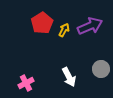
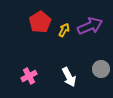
red pentagon: moved 2 px left, 1 px up
pink cross: moved 3 px right, 7 px up
